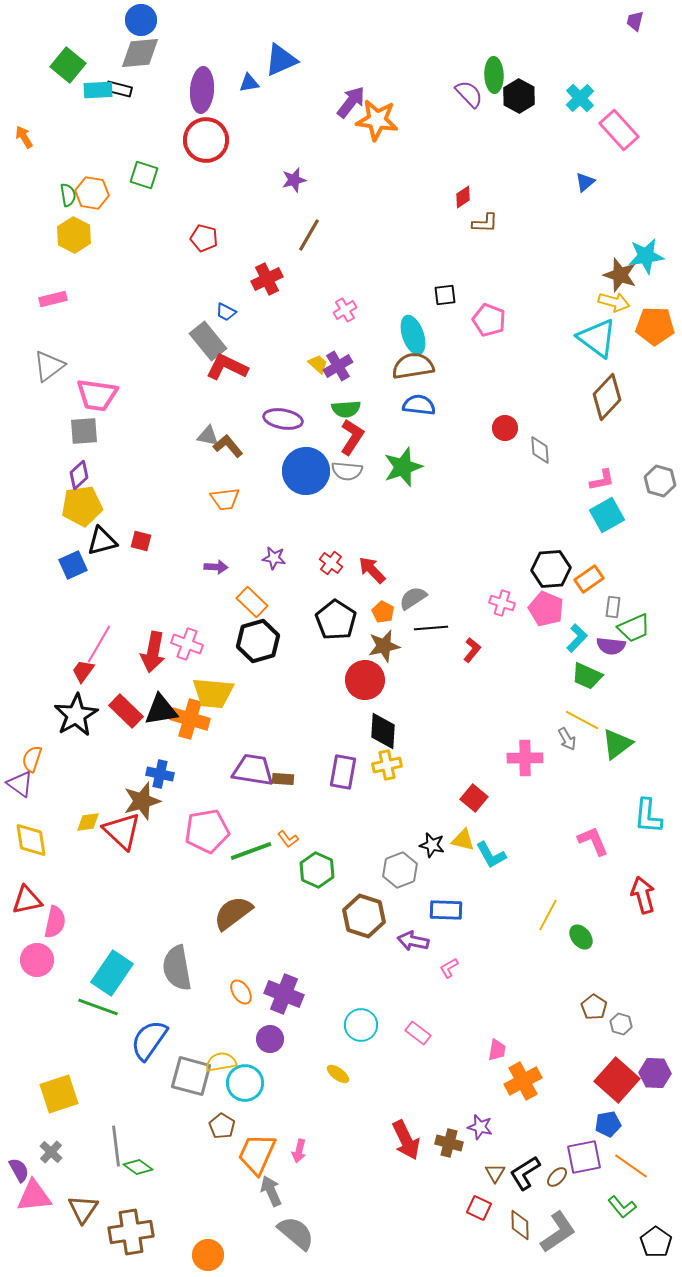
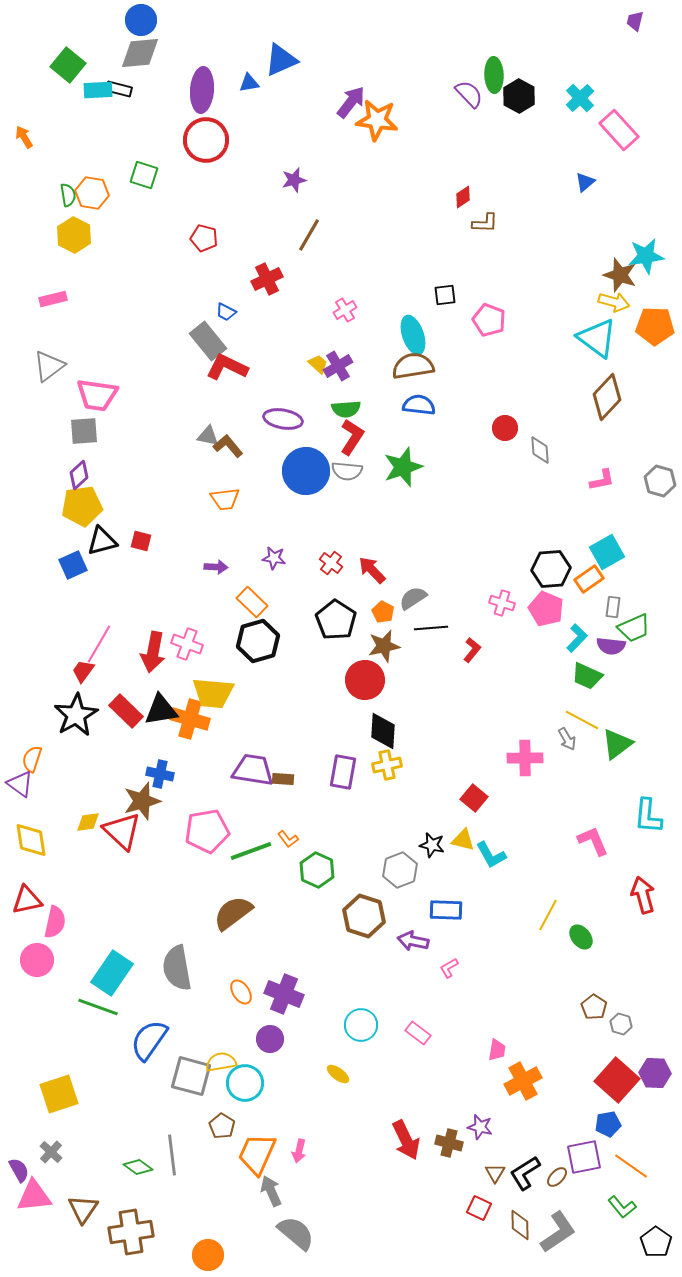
cyan square at (607, 515): moved 37 px down
gray line at (116, 1146): moved 56 px right, 9 px down
